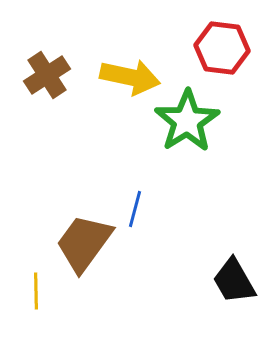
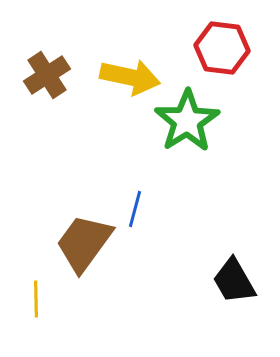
yellow line: moved 8 px down
